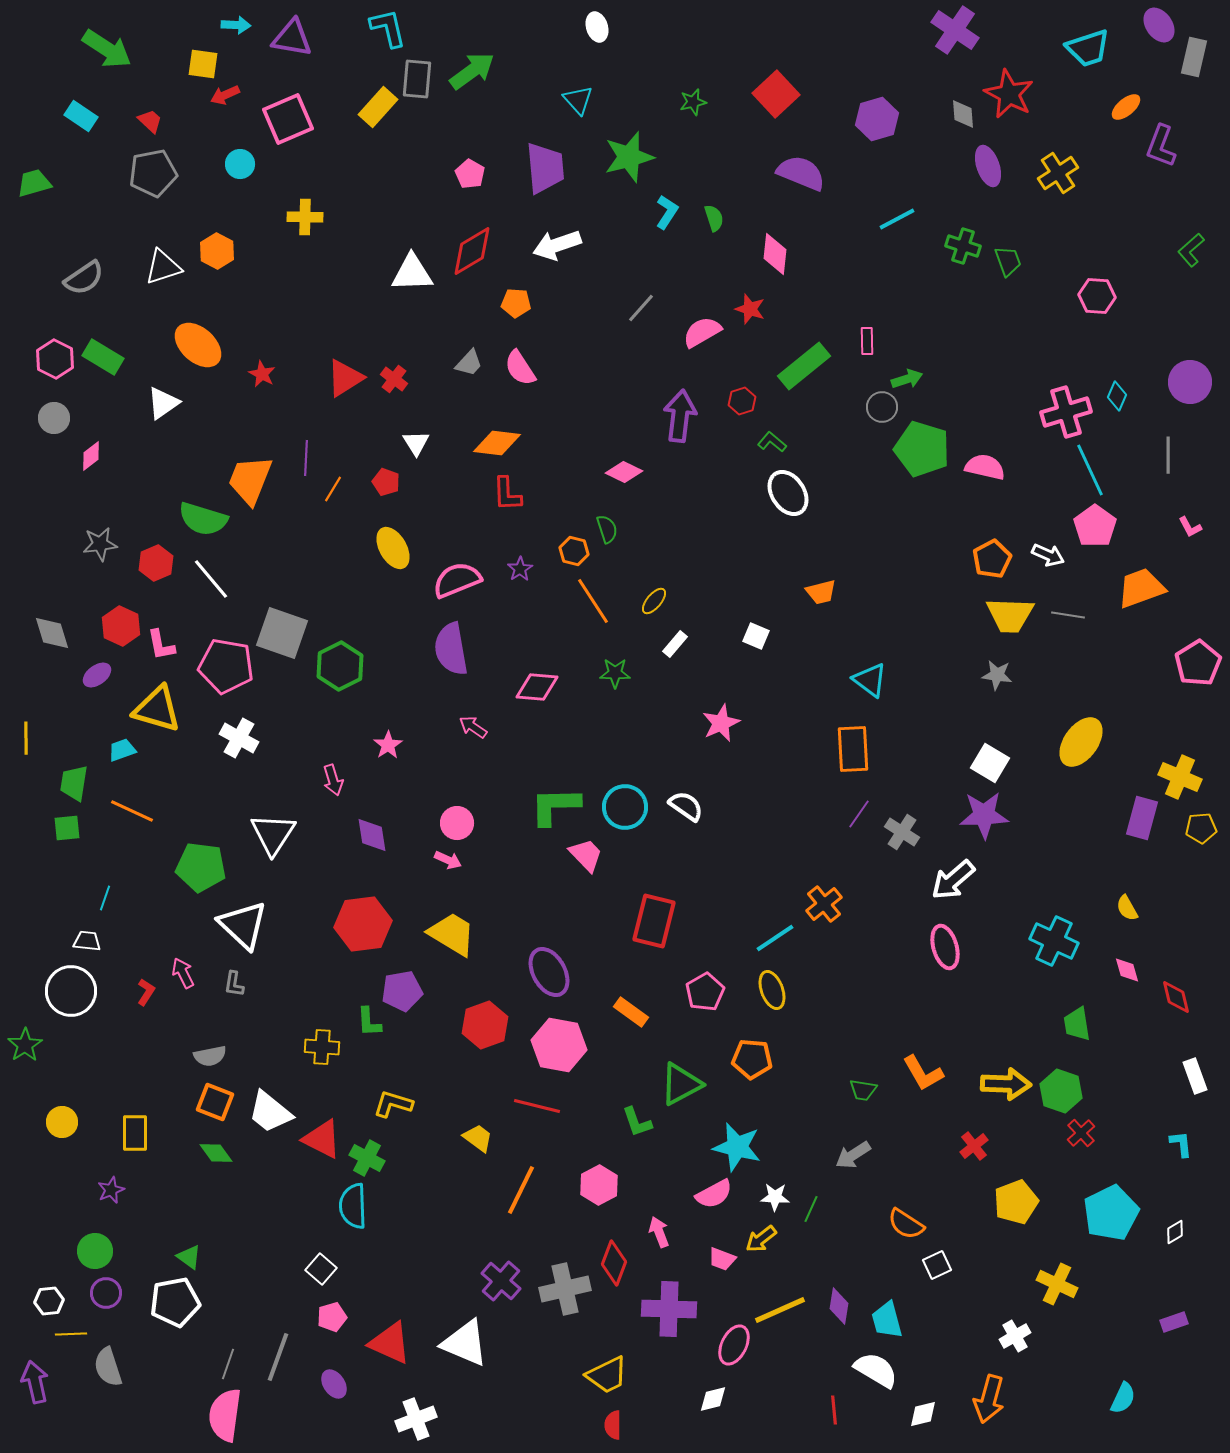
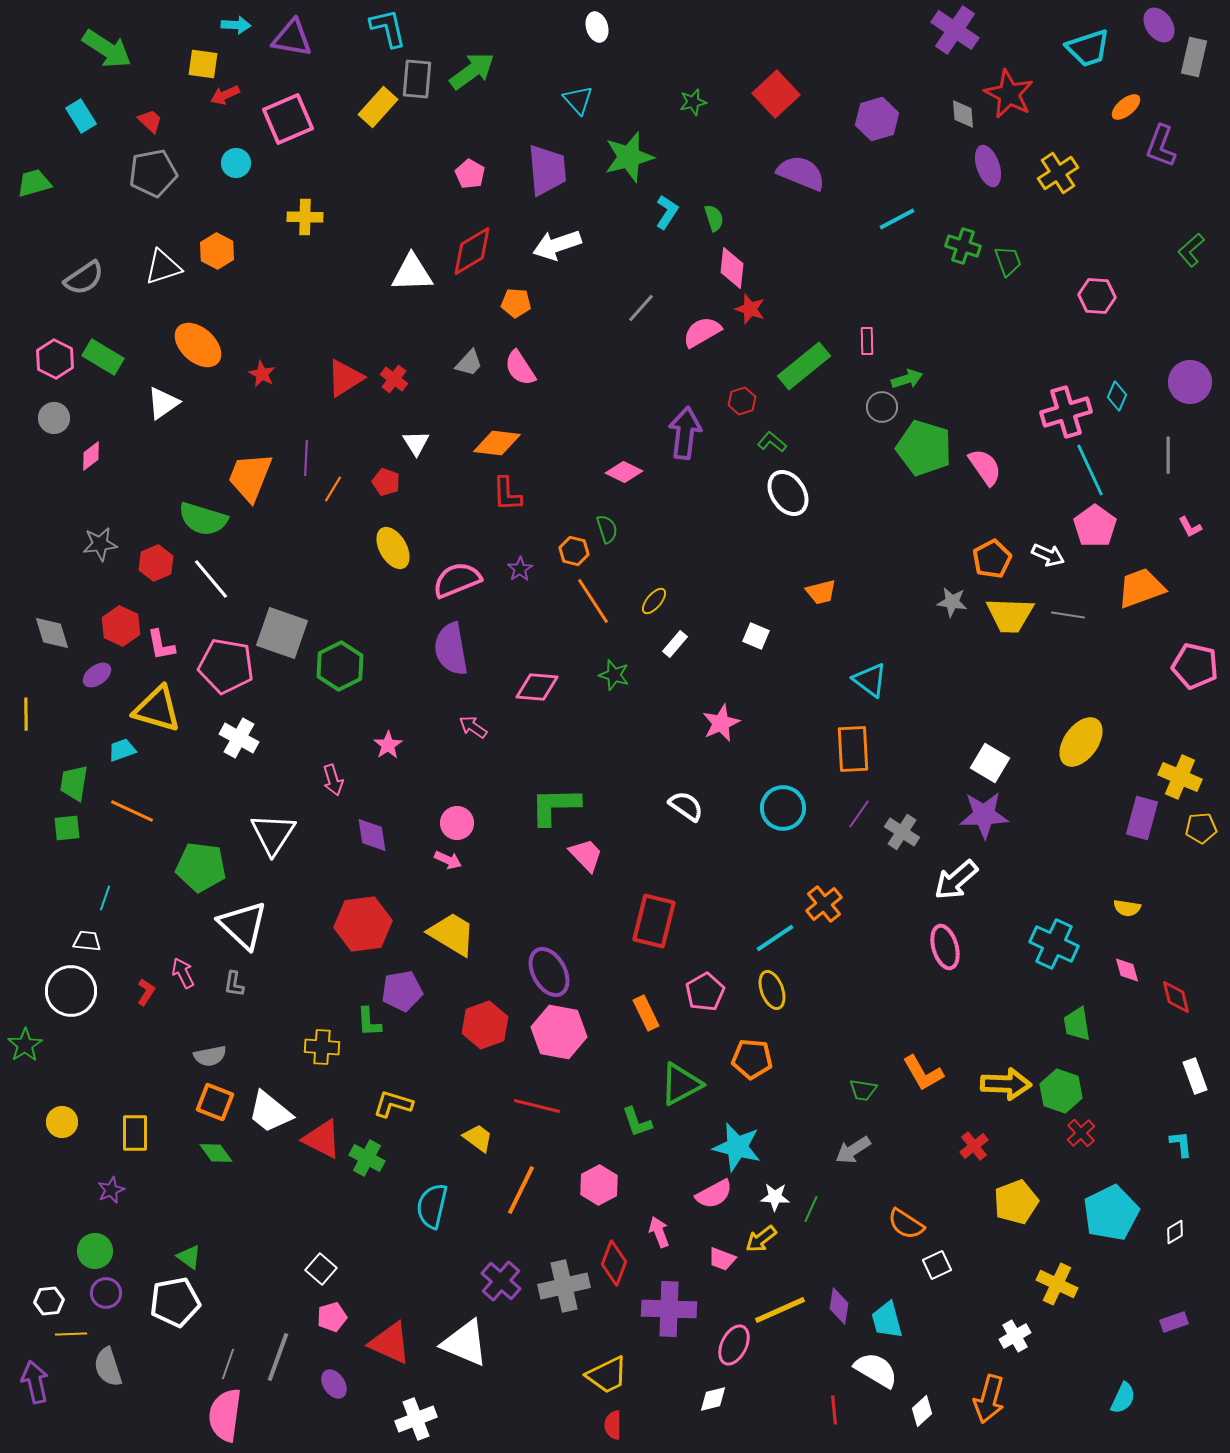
cyan rectangle at (81, 116): rotated 24 degrees clockwise
cyan circle at (240, 164): moved 4 px left, 1 px up
purple trapezoid at (545, 168): moved 2 px right, 2 px down
pink diamond at (775, 254): moved 43 px left, 14 px down
purple arrow at (680, 416): moved 5 px right, 17 px down
green pentagon at (922, 449): moved 2 px right, 1 px up
pink semicircle at (985, 467): rotated 42 degrees clockwise
orange trapezoid at (250, 480): moved 3 px up
pink pentagon at (1198, 663): moved 3 px left, 3 px down; rotated 27 degrees counterclockwise
green star at (615, 673): moved 1 px left, 2 px down; rotated 16 degrees clockwise
gray star at (997, 675): moved 45 px left, 73 px up
yellow line at (26, 738): moved 24 px up
cyan circle at (625, 807): moved 158 px right, 1 px down
white arrow at (953, 880): moved 3 px right
yellow semicircle at (1127, 908): rotated 52 degrees counterclockwise
cyan cross at (1054, 941): moved 3 px down
orange rectangle at (631, 1012): moved 15 px right, 1 px down; rotated 28 degrees clockwise
pink hexagon at (559, 1045): moved 13 px up
gray arrow at (853, 1155): moved 5 px up
cyan semicircle at (353, 1206): moved 79 px right; rotated 15 degrees clockwise
gray cross at (565, 1289): moved 1 px left, 3 px up
white diamond at (923, 1414): moved 1 px left, 3 px up; rotated 28 degrees counterclockwise
